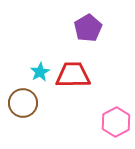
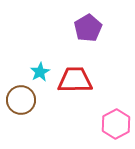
red trapezoid: moved 2 px right, 5 px down
brown circle: moved 2 px left, 3 px up
pink hexagon: moved 2 px down
